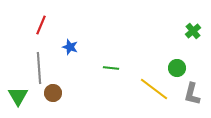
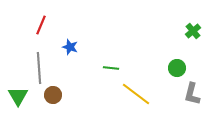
yellow line: moved 18 px left, 5 px down
brown circle: moved 2 px down
